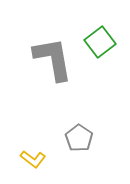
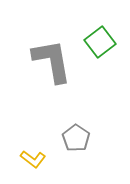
gray L-shape: moved 1 px left, 2 px down
gray pentagon: moved 3 px left
